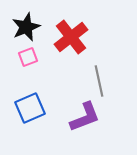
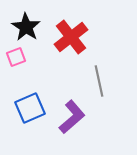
black star: rotated 16 degrees counterclockwise
pink square: moved 12 px left
purple L-shape: moved 13 px left; rotated 20 degrees counterclockwise
